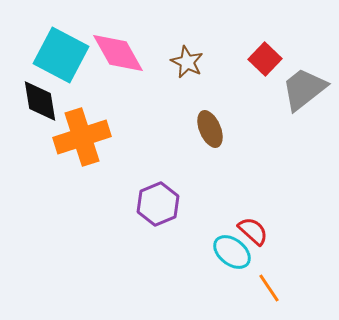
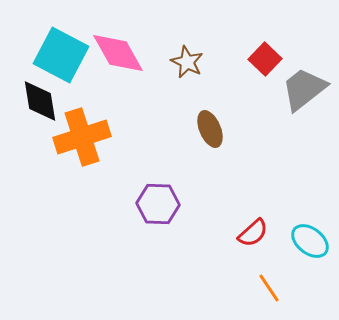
purple hexagon: rotated 24 degrees clockwise
red semicircle: moved 2 px down; rotated 96 degrees clockwise
cyan ellipse: moved 78 px right, 11 px up
